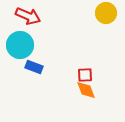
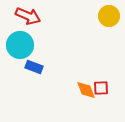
yellow circle: moved 3 px right, 3 px down
red square: moved 16 px right, 13 px down
